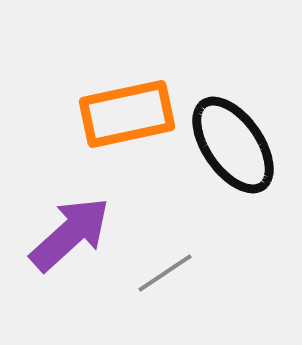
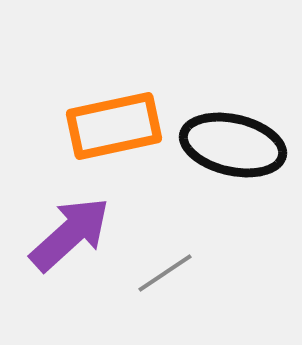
orange rectangle: moved 13 px left, 12 px down
black ellipse: rotated 42 degrees counterclockwise
